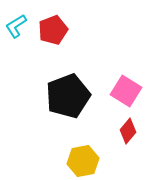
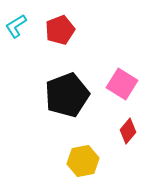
red pentagon: moved 7 px right
pink square: moved 4 px left, 7 px up
black pentagon: moved 1 px left, 1 px up
